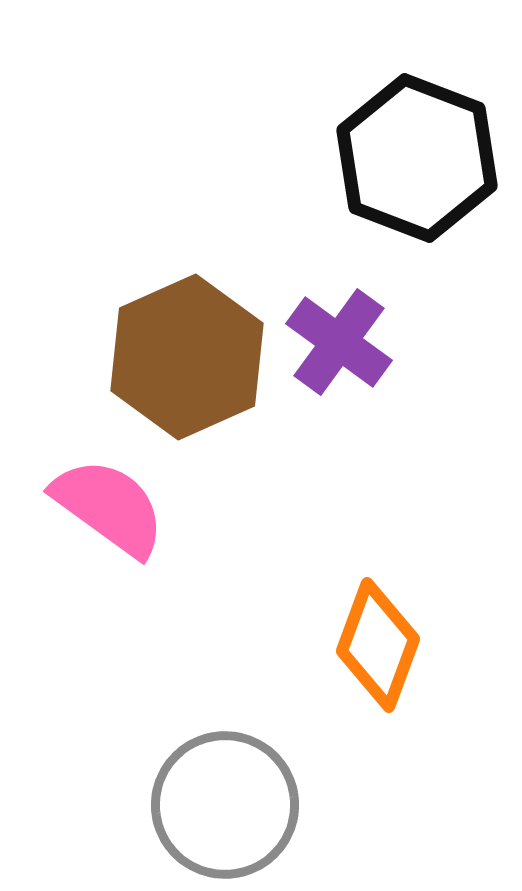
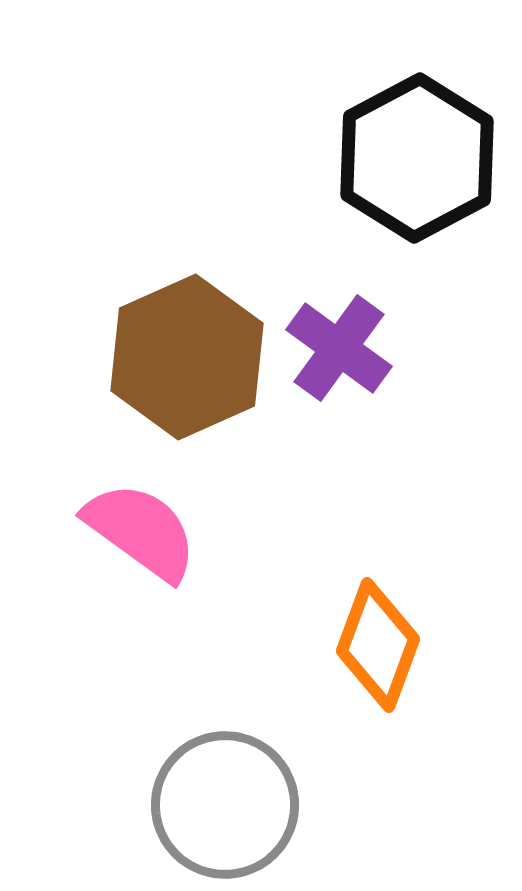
black hexagon: rotated 11 degrees clockwise
purple cross: moved 6 px down
pink semicircle: moved 32 px right, 24 px down
